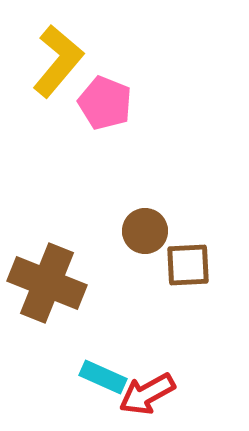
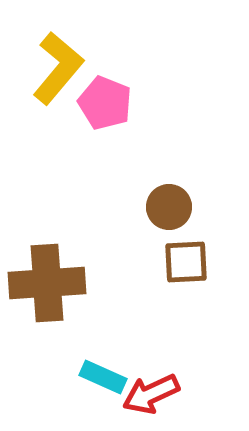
yellow L-shape: moved 7 px down
brown circle: moved 24 px right, 24 px up
brown square: moved 2 px left, 3 px up
brown cross: rotated 26 degrees counterclockwise
red arrow: moved 4 px right; rotated 4 degrees clockwise
